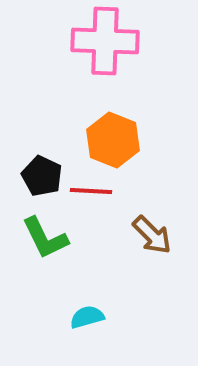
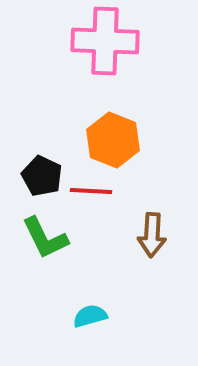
brown arrow: rotated 48 degrees clockwise
cyan semicircle: moved 3 px right, 1 px up
